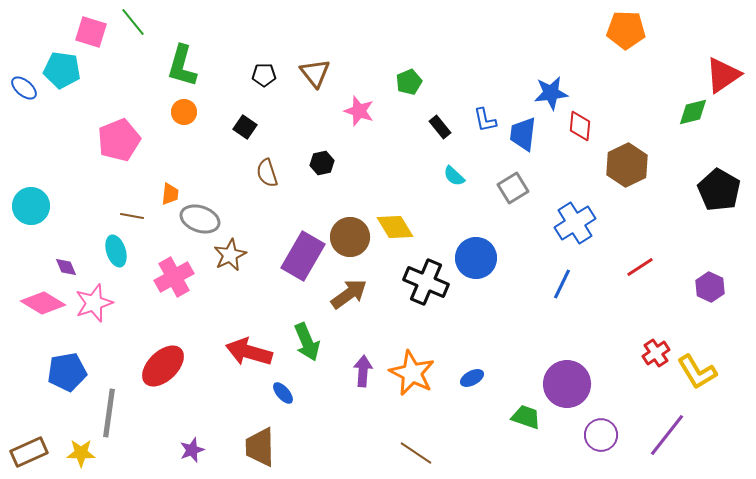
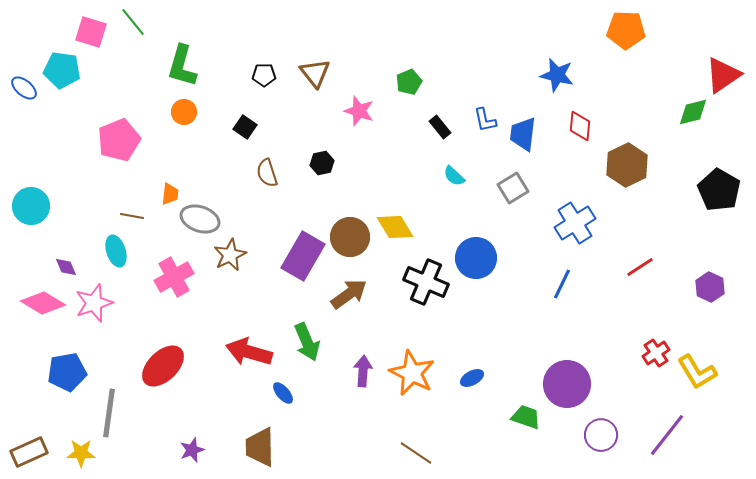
blue star at (551, 93): moved 6 px right, 18 px up; rotated 20 degrees clockwise
